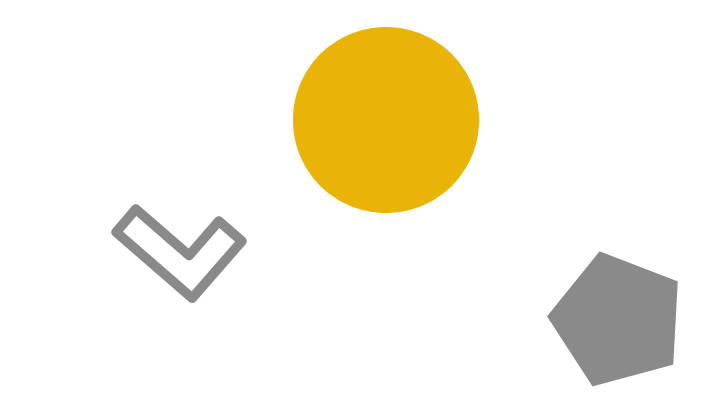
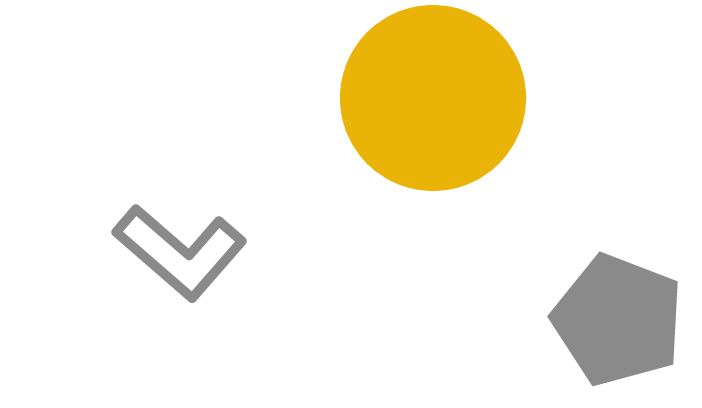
yellow circle: moved 47 px right, 22 px up
